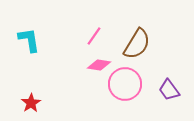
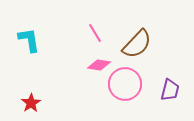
pink line: moved 1 px right, 3 px up; rotated 66 degrees counterclockwise
brown semicircle: rotated 12 degrees clockwise
purple trapezoid: moved 1 px right; rotated 130 degrees counterclockwise
